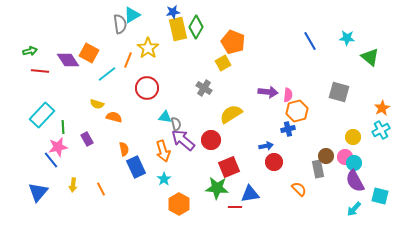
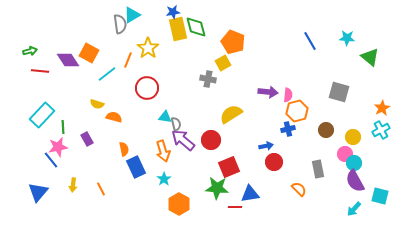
green diamond at (196, 27): rotated 45 degrees counterclockwise
gray cross at (204, 88): moved 4 px right, 9 px up; rotated 21 degrees counterclockwise
brown circle at (326, 156): moved 26 px up
pink circle at (345, 157): moved 3 px up
